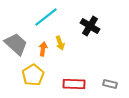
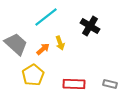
orange arrow: rotated 40 degrees clockwise
